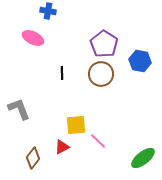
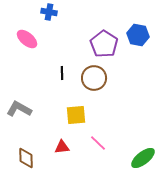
blue cross: moved 1 px right, 1 px down
pink ellipse: moved 6 px left, 1 px down; rotated 15 degrees clockwise
blue hexagon: moved 2 px left, 26 px up
brown circle: moved 7 px left, 4 px down
gray L-shape: rotated 40 degrees counterclockwise
yellow square: moved 10 px up
pink line: moved 2 px down
red triangle: rotated 21 degrees clockwise
brown diamond: moved 7 px left; rotated 40 degrees counterclockwise
